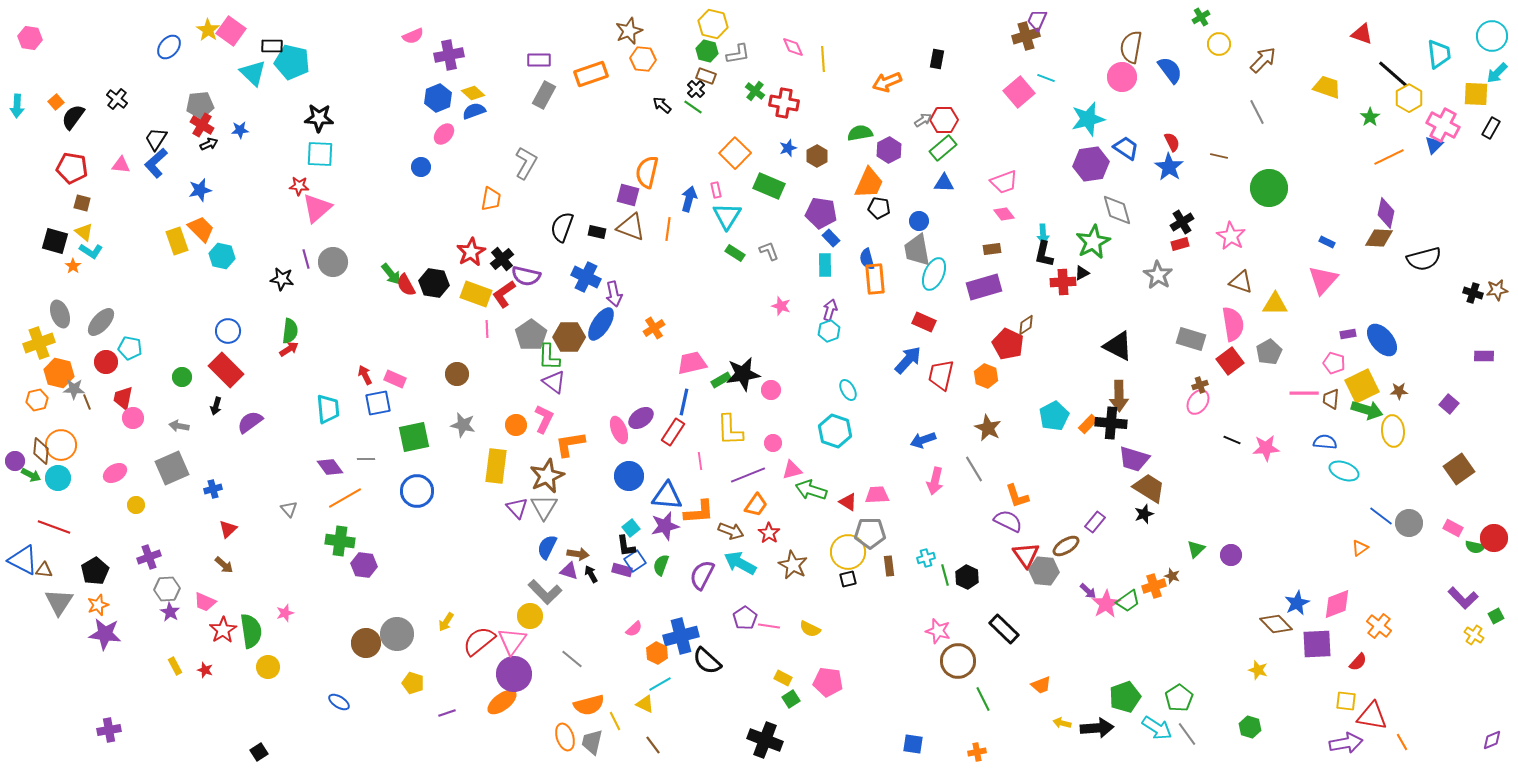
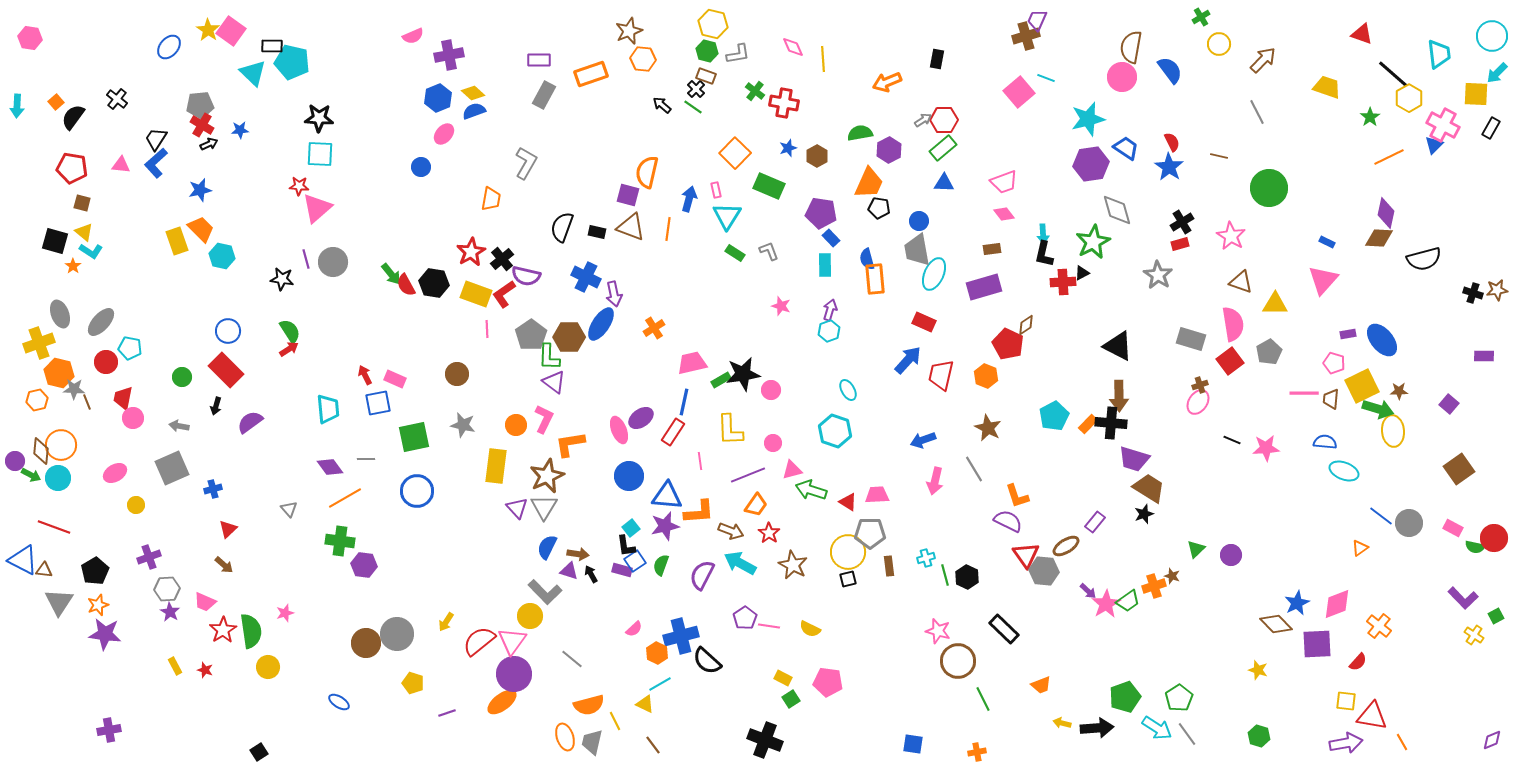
green semicircle at (290, 331): rotated 40 degrees counterclockwise
green arrow at (1367, 410): moved 11 px right, 1 px up
green hexagon at (1250, 727): moved 9 px right, 9 px down
